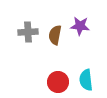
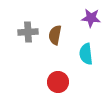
purple star: moved 11 px right, 8 px up
cyan semicircle: moved 26 px up
